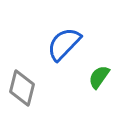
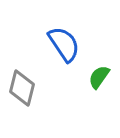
blue semicircle: rotated 102 degrees clockwise
